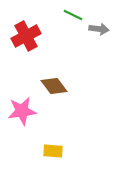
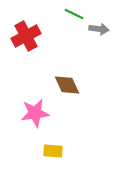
green line: moved 1 px right, 1 px up
brown diamond: moved 13 px right, 1 px up; rotated 12 degrees clockwise
pink star: moved 13 px right, 2 px down
